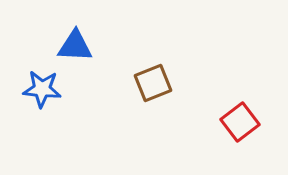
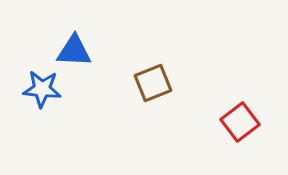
blue triangle: moved 1 px left, 5 px down
